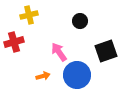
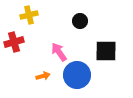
black square: rotated 20 degrees clockwise
